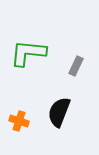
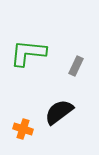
black semicircle: rotated 32 degrees clockwise
orange cross: moved 4 px right, 8 px down
